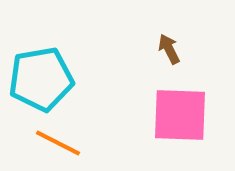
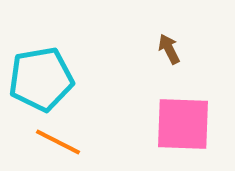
pink square: moved 3 px right, 9 px down
orange line: moved 1 px up
